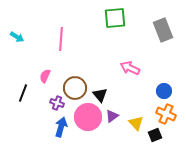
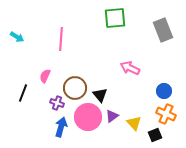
yellow triangle: moved 2 px left
